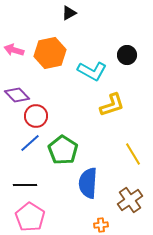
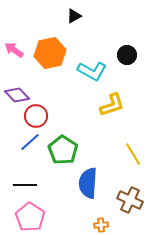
black triangle: moved 5 px right, 3 px down
pink arrow: rotated 18 degrees clockwise
blue line: moved 1 px up
brown cross: rotated 30 degrees counterclockwise
